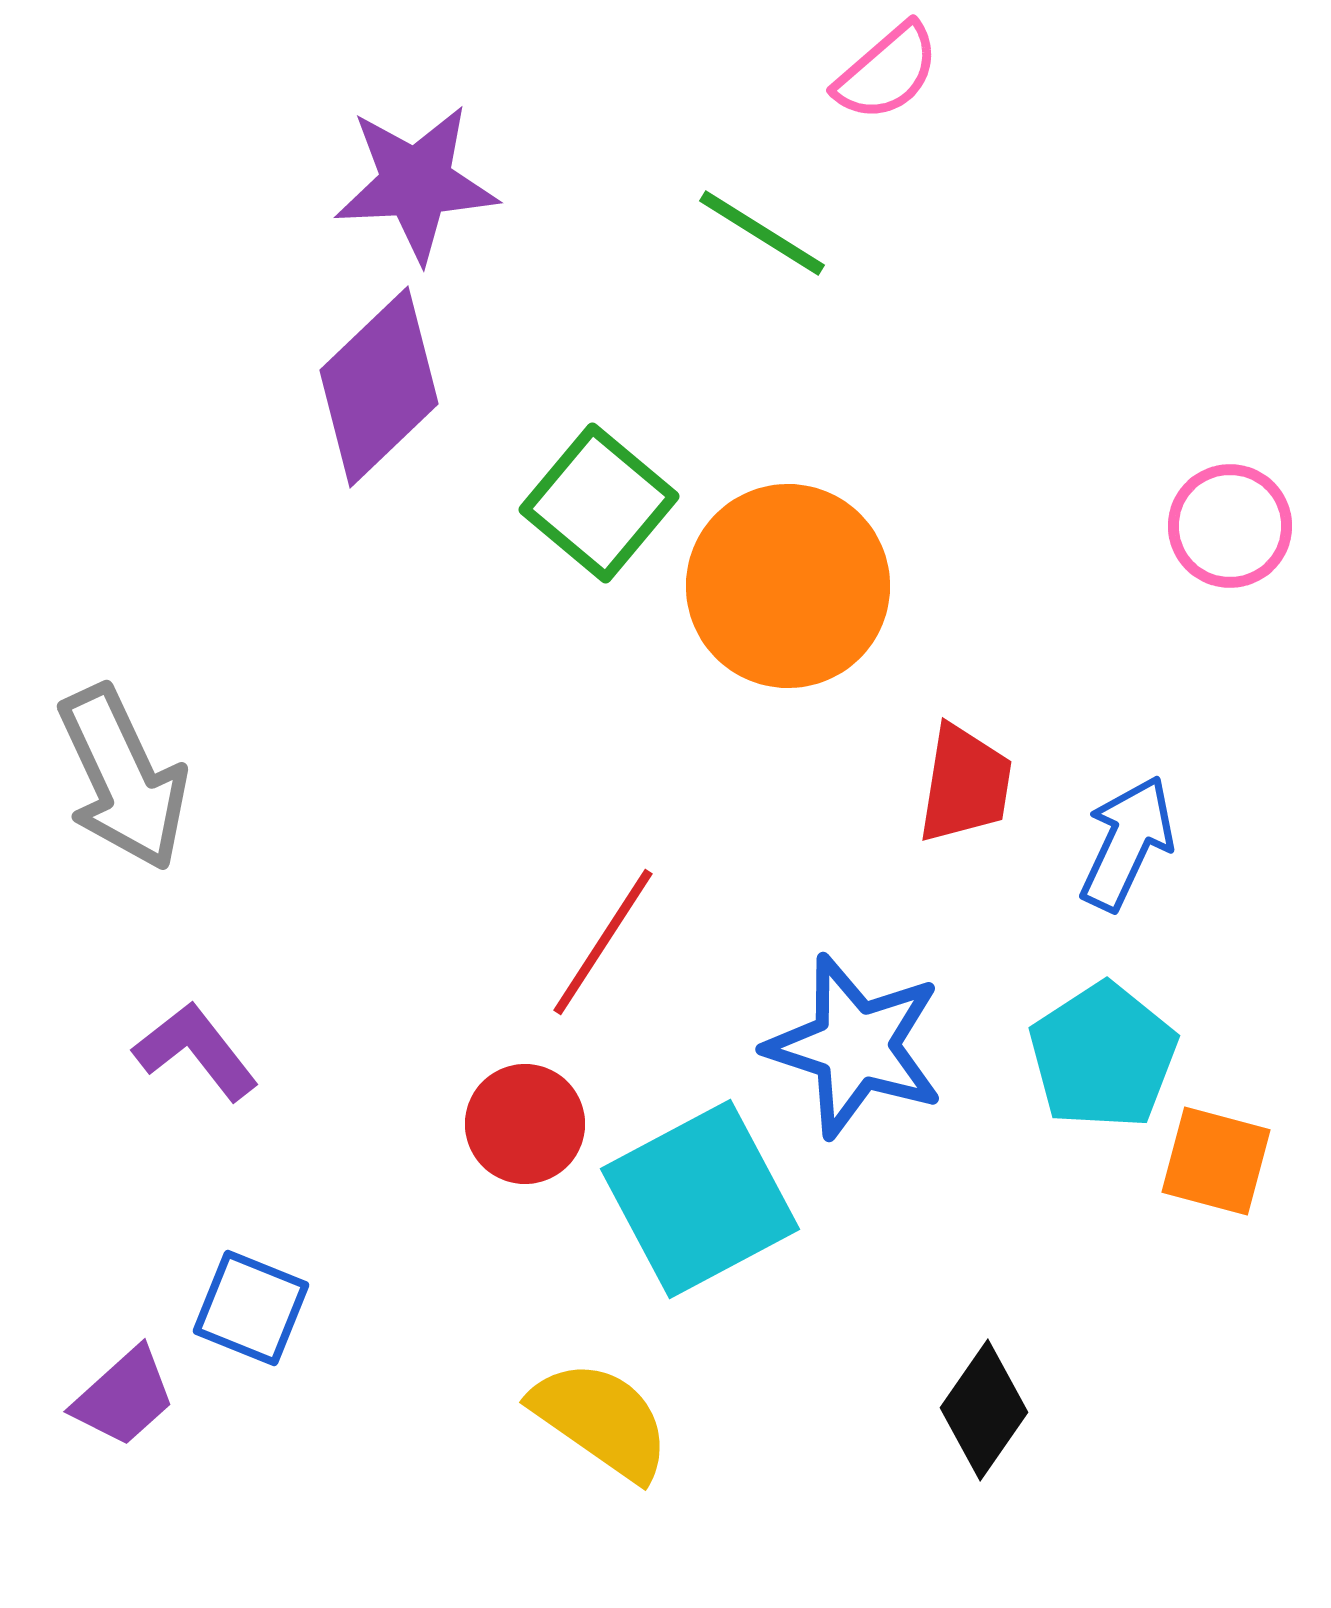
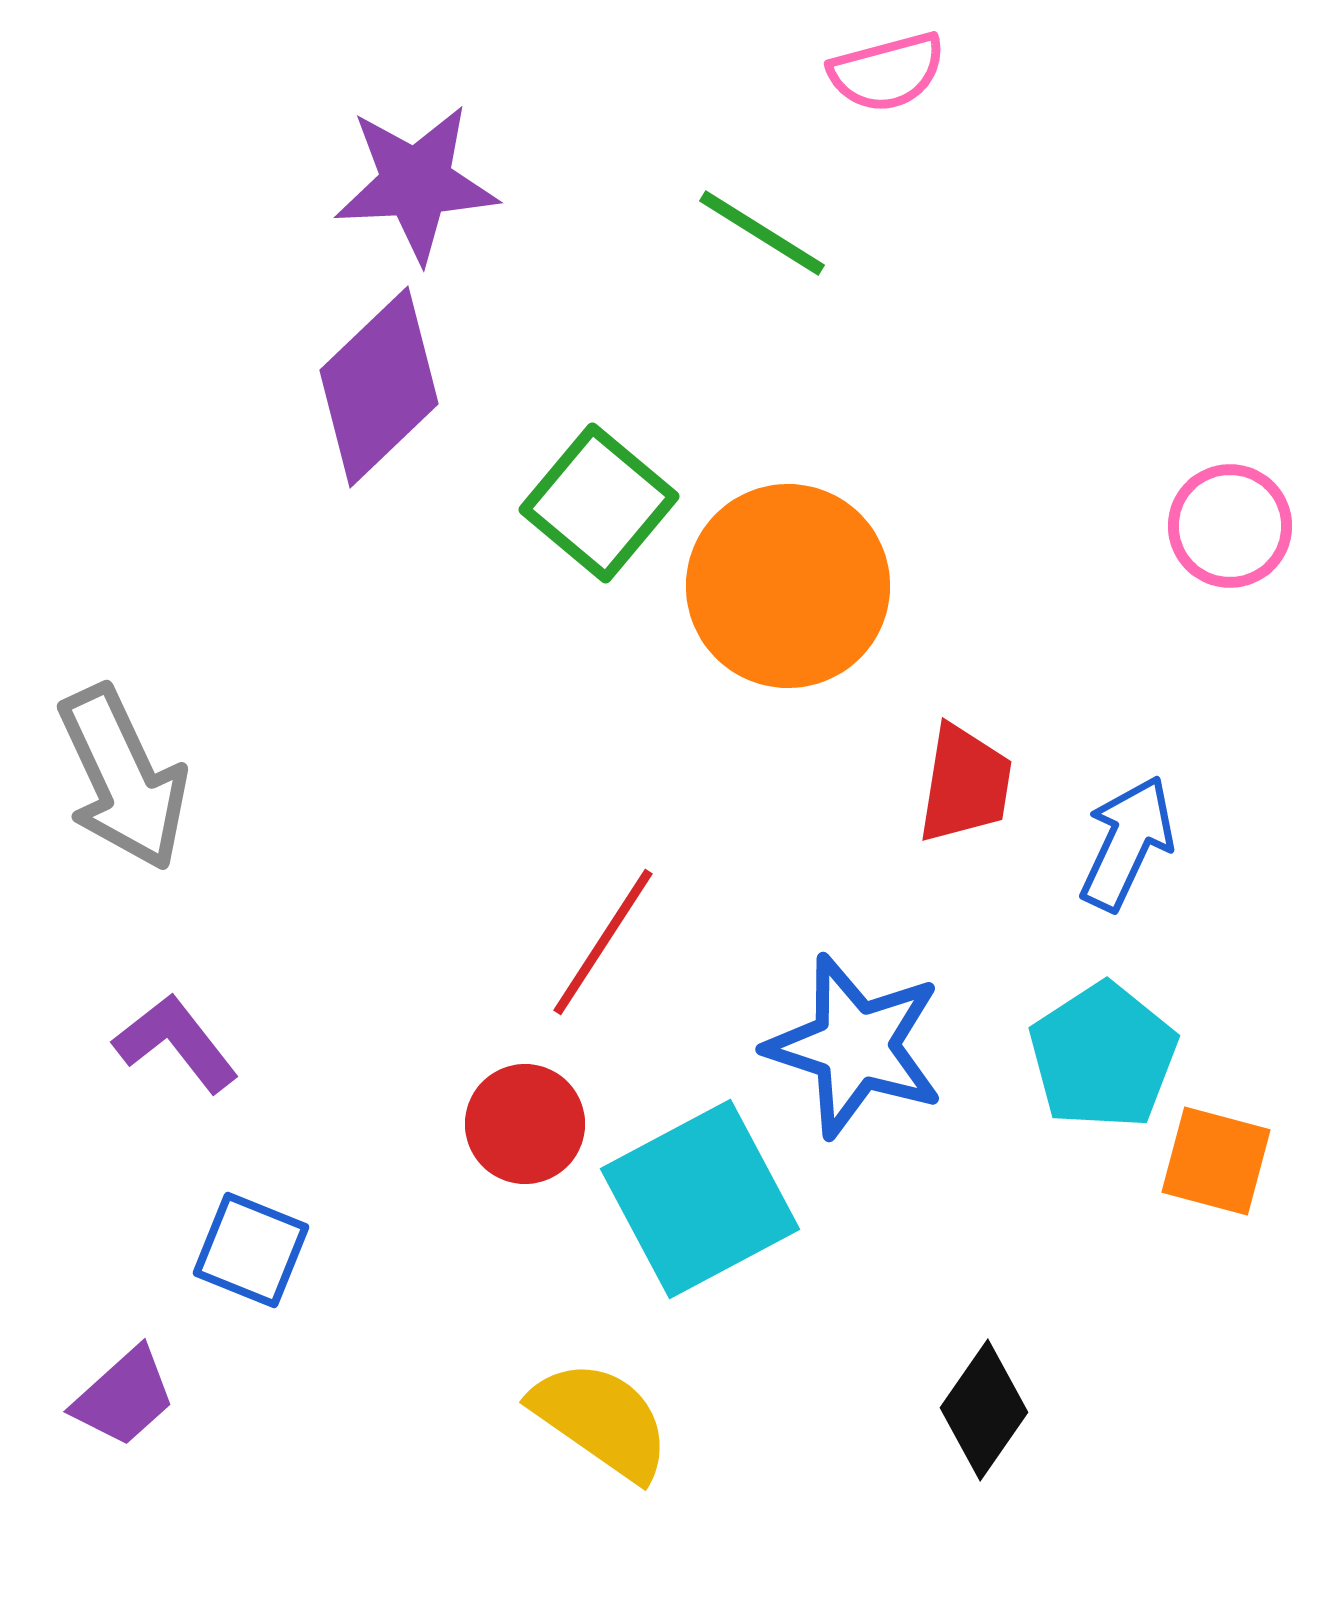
pink semicircle: rotated 26 degrees clockwise
purple L-shape: moved 20 px left, 8 px up
blue square: moved 58 px up
